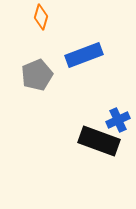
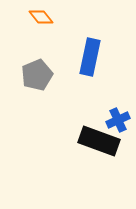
orange diamond: rotated 55 degrees counterclockwise
blue rectangle: moved 6 px right, 2 px down; rotated 57 degrees counterclockwise
